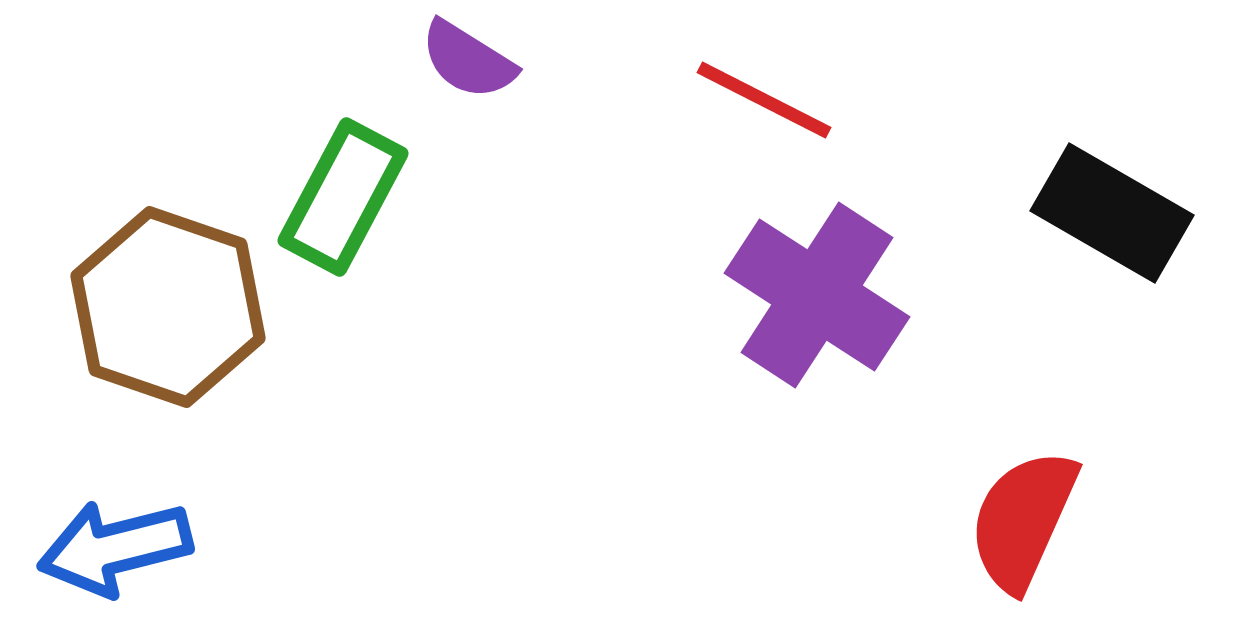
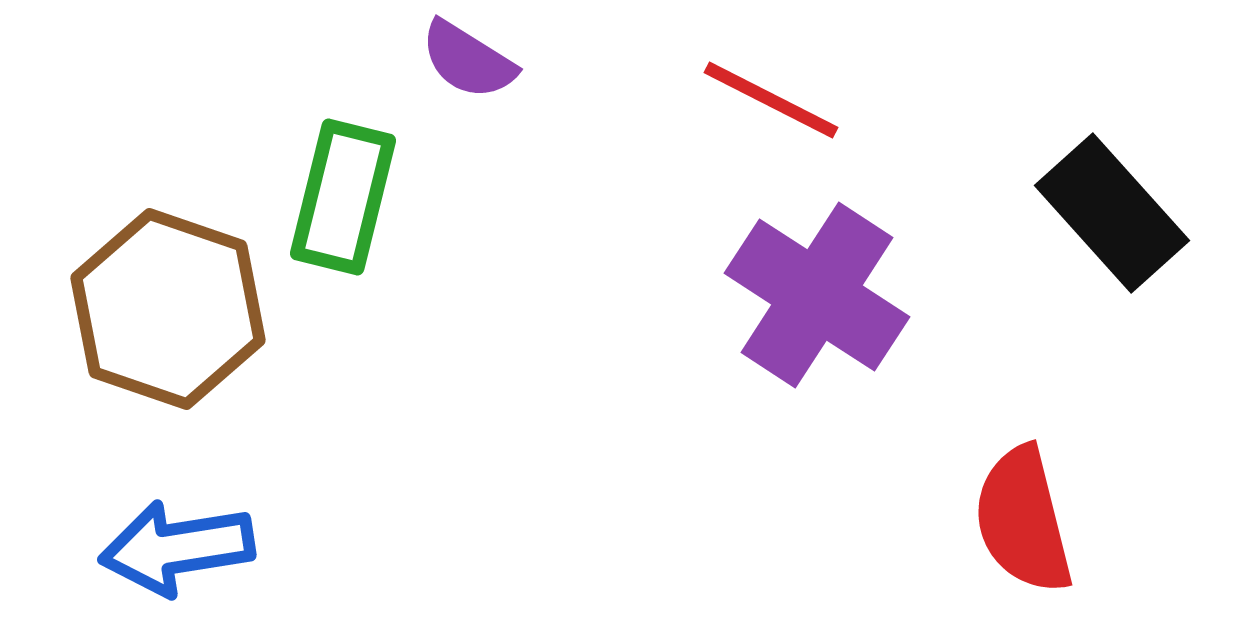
red line: moved 7 px right
green rectangle: rotated 14 degrees counterclockwise
black rectangle: rotated 18 degrees clockwise
brown hexagon: moved 2 px down
red semicircle: rotated 38 degrees counterclockwise
blue arrow: moved 62 px right; rotated 5 degrees clockwise
